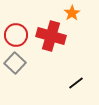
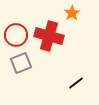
red cross: moved 2 px left
gray square: moved 6 px right; rotated 25 degrees clockwise
